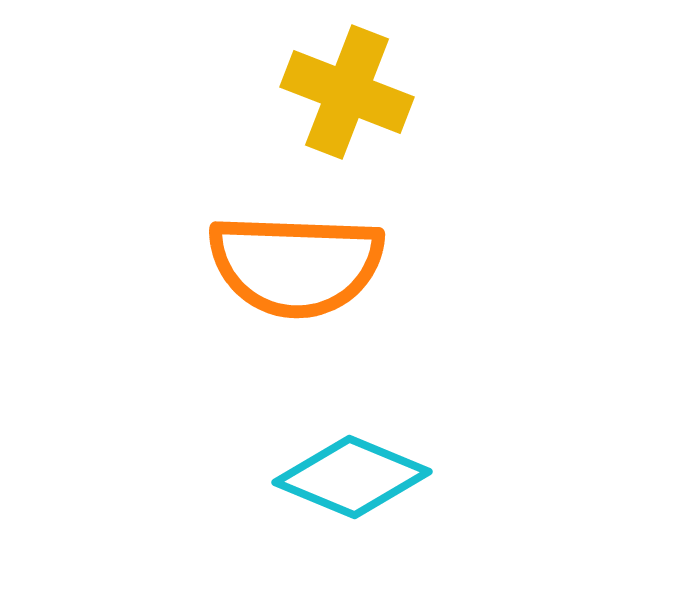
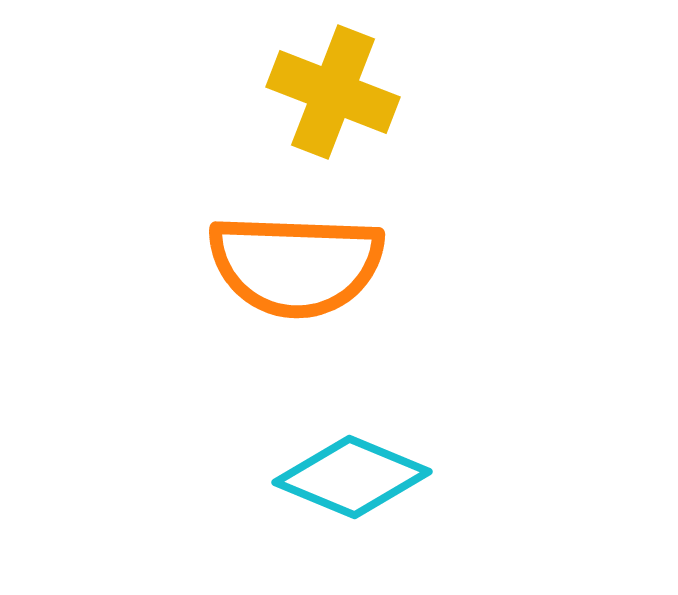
yellow cross: moved 14 px left
